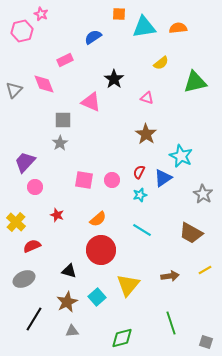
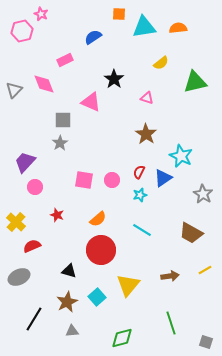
gray ellipse at (24, 279): moved 5 px left, 2 px up
